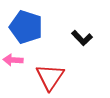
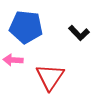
blue pentagon: rotated 12 degrees counterclockwise
black L-shape: moved 3 px left, 5 px up
